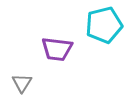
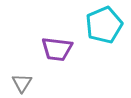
cyan pentagon: rotated 9 degrees counterclockwise
